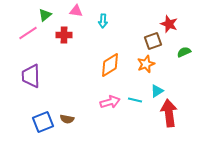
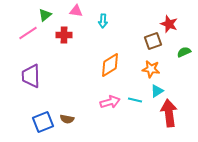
orange star: moved 5 px right, 5 px down; rotated 30 degrees clockwise
